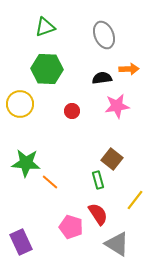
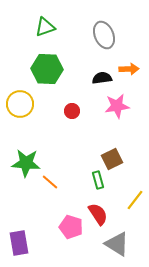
brown square: rotated 25 degrees clockwise
purple rectangle: moved 2 px left, 1 px down; rotated 15 degrees clockwise
